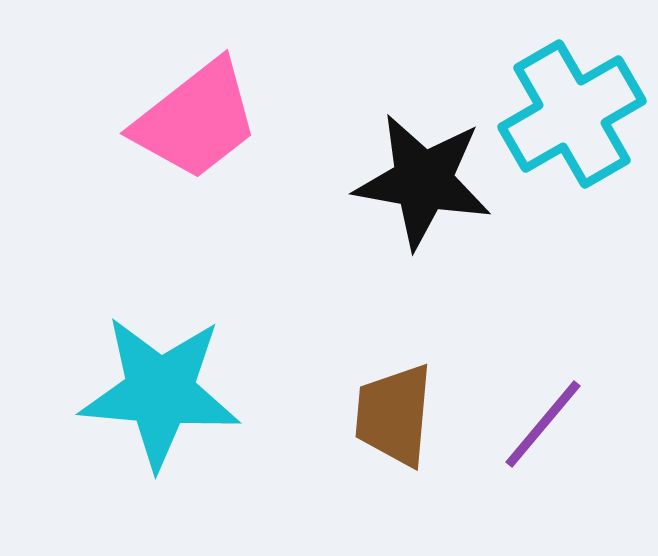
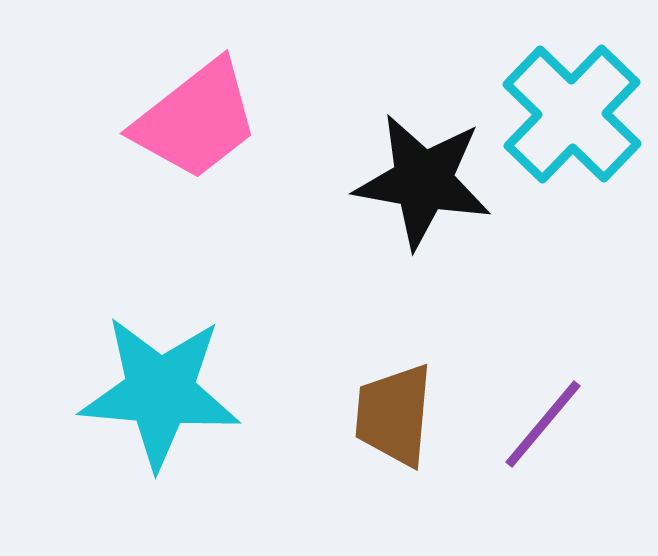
cyan cross: rotated 16 degrees counterclockwise
